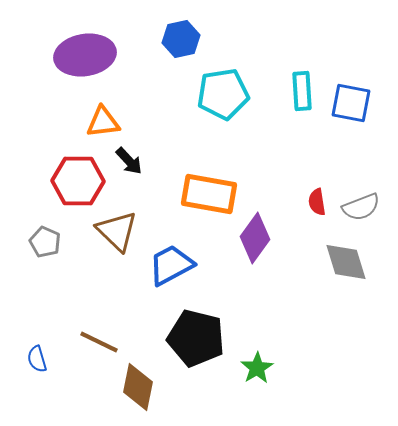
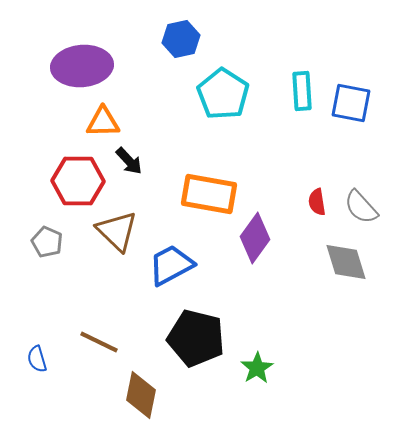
purple ellipse: moved 3 px left, 11 px down; rotated 4 degrees clockwise
cyan pentagon: rotated 30 degrees counterclockwise
orange triangle: rotated 6 degrees clockwise
gray semicircle: rotated 69 degrees clockwise
gray pentagon: moved 2 px right
brown diamond: moved 3 px right, 8 px down
